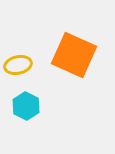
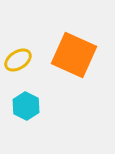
yellow ellipse: moved 5 px up; rotated 20 degrees counterclockwise
